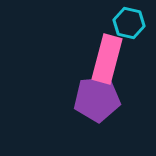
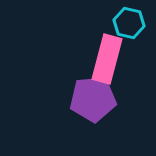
purple pentagon: moved 4 px left
